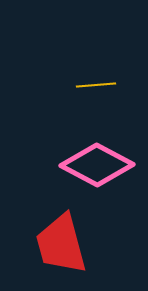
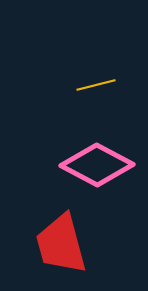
yellow line: rotated 9 degrees counterclockwise
